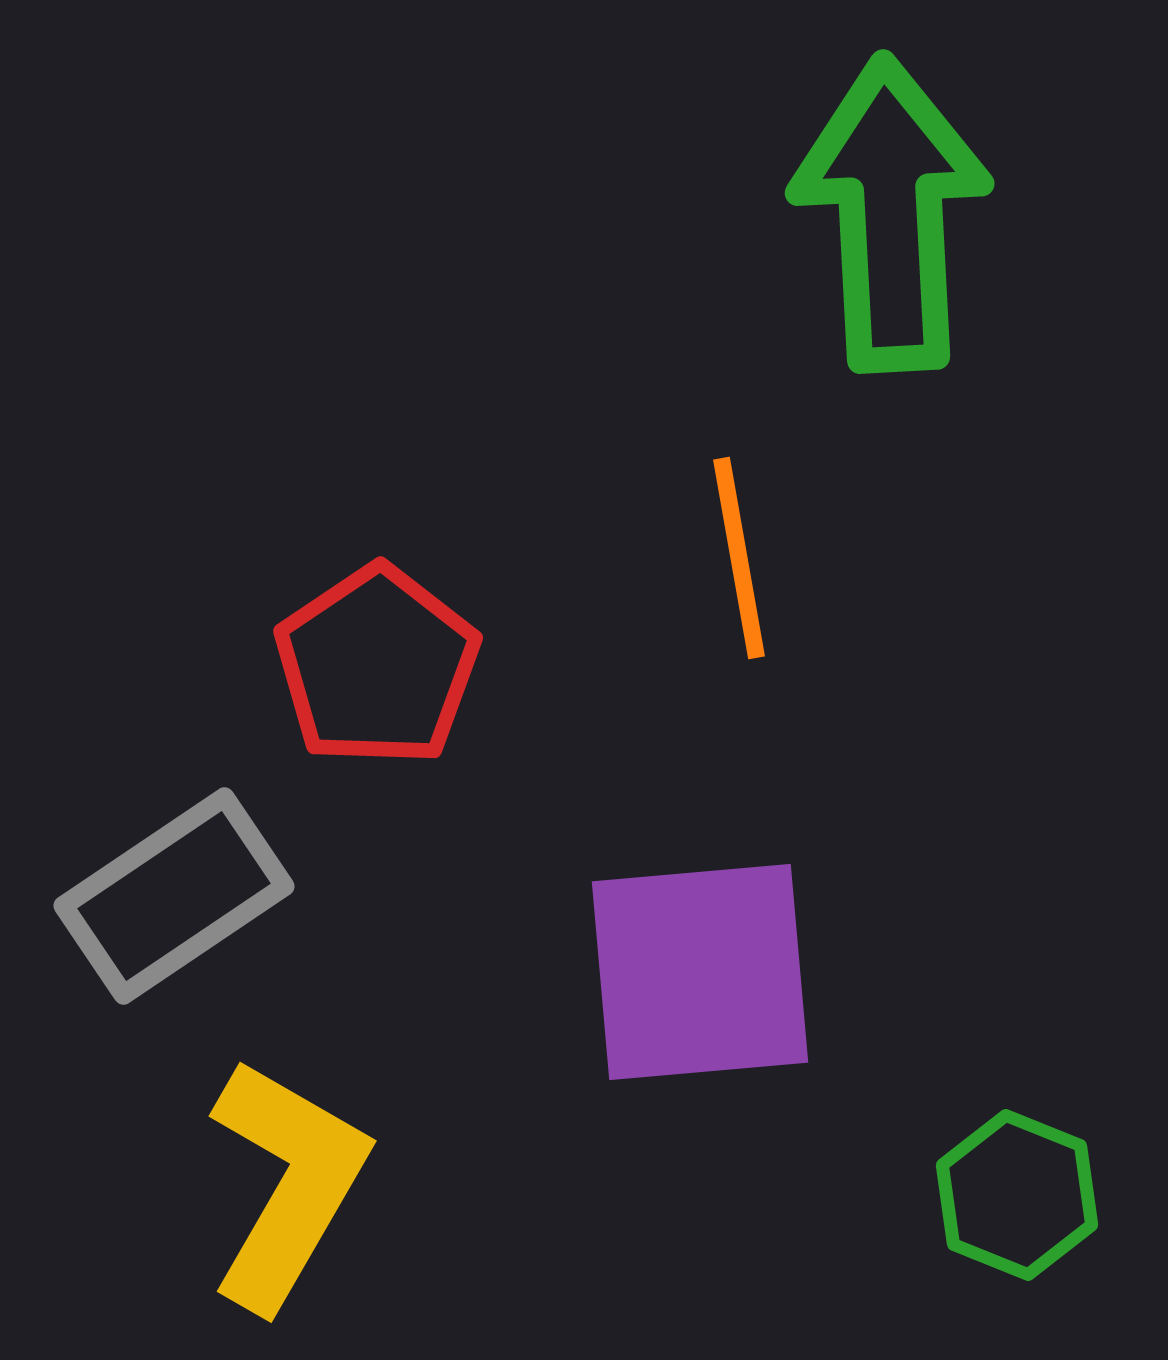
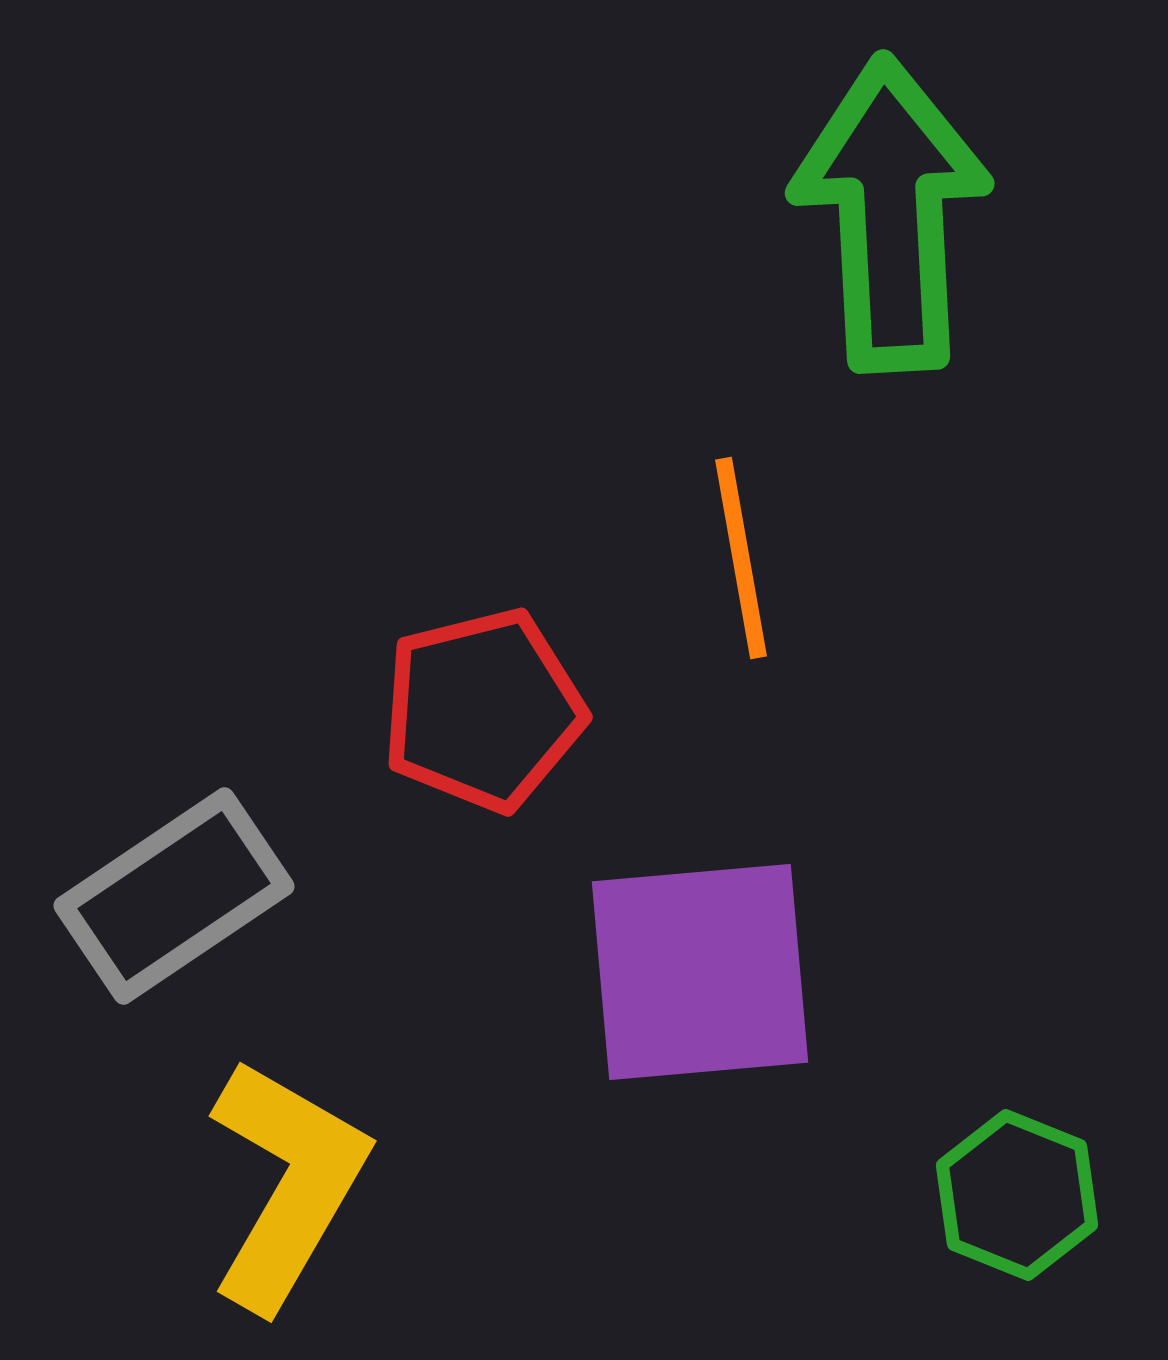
orange line: moved 2 px right
red pentagon: moved 106 px right, 44 px down; rotated 20 degrees clockwise
